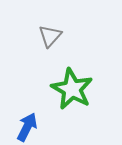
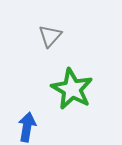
blue arrow: rotated 16 degrees counterclockwise
